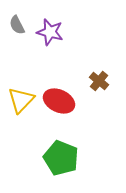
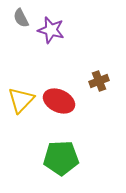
gray semicircle: moved 4 px right, 7 px up
purple star: moved 1 px right, 2 px up
brown cross: rotated 30 degrees clockwise
green pentagon: rotated 24 degrees counterclockwise
